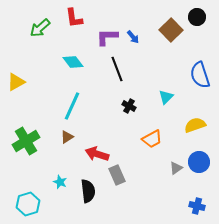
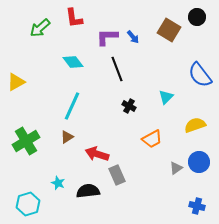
brown square: moved 2 px left; rotated 15 degrees counterclockwise
blue semicircle: rotated 20 degrees counterclockwise
cyan star: moved 2 px left, 1 px down
black semicircle: rotated 90 degrees counterclockwise
